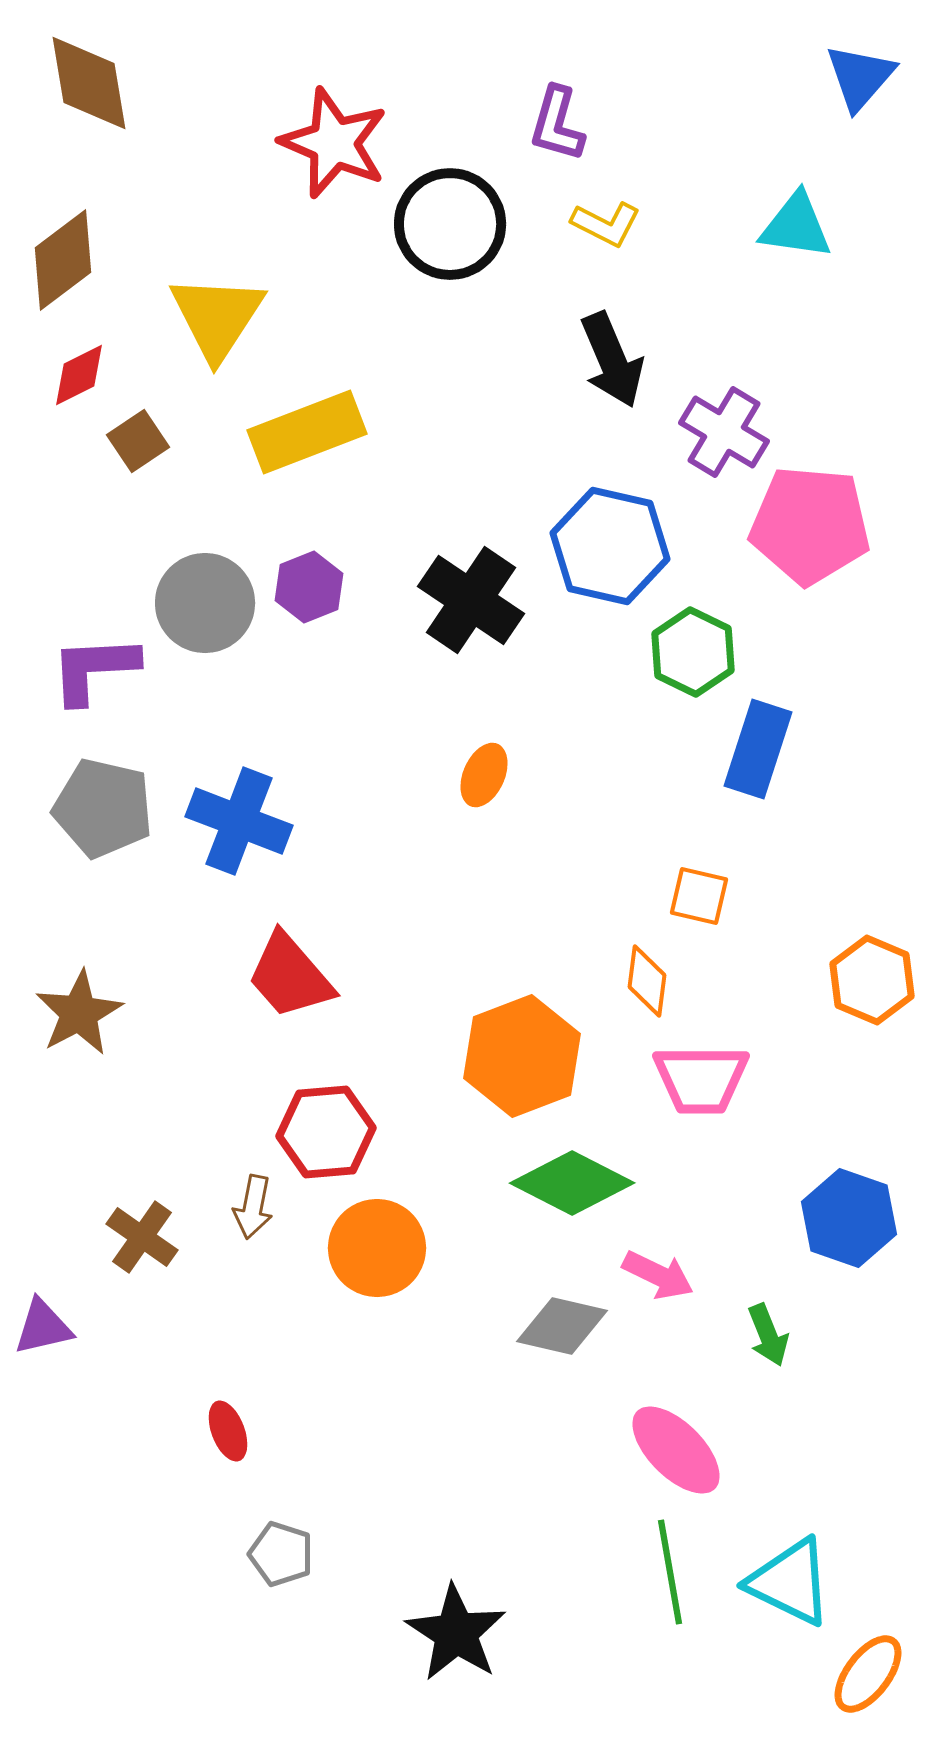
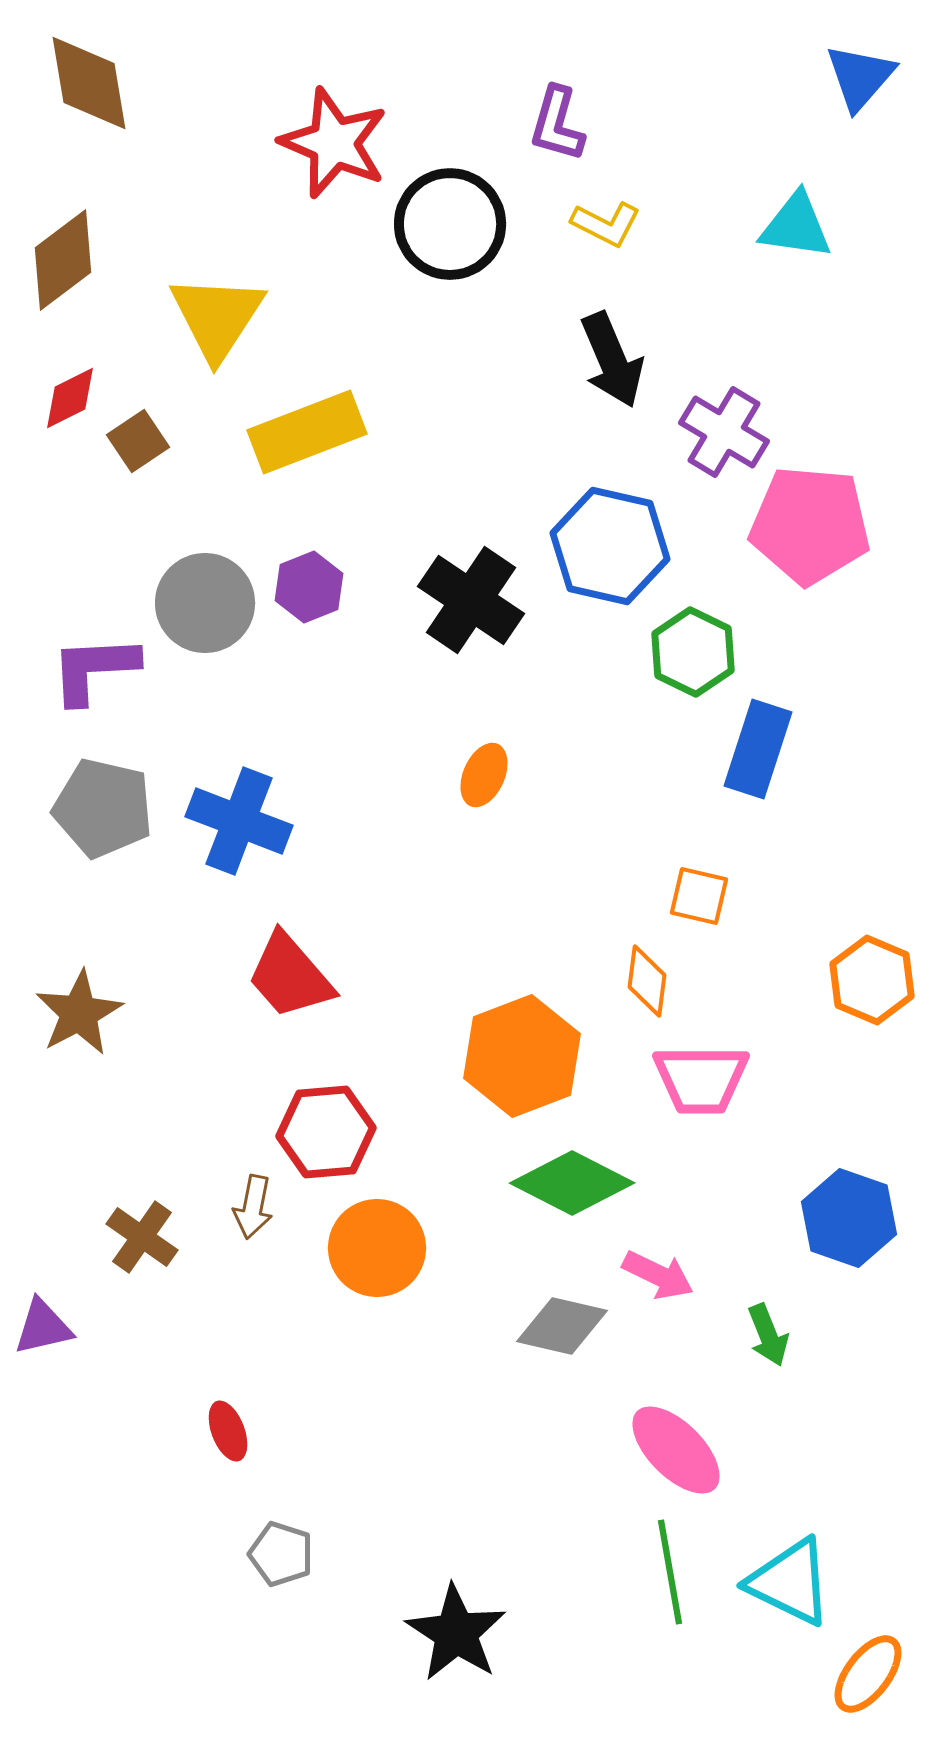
red diamond at (79, 375): moved 9 px left, 23 px down
